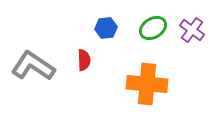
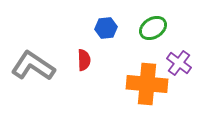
purple cross: moved 13 px left, 33 px down
